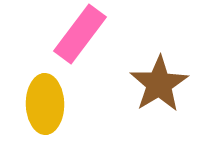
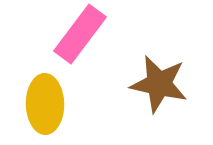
brown star: rotated 28 degrees counterclockwise
